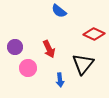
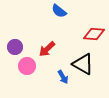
red diamond: rotated 20 degrees counterclockwise
red arrow: moved 2 px left; rotated 72 degrees clockwise
black triangle: rotated 40 degrees counterclockwise
pink circle: moved 1 px left, 2 px up
blue arrow: moved 3 px right, 3 px up; rotated 24 degrees counterclockwise
